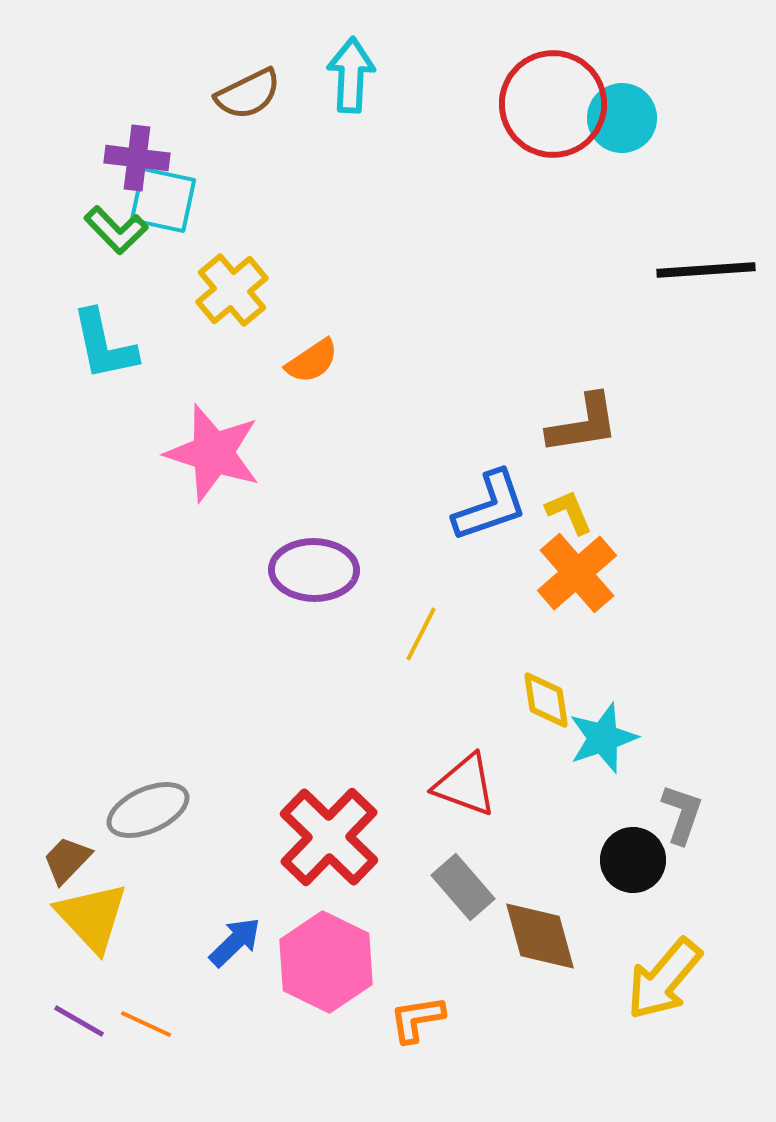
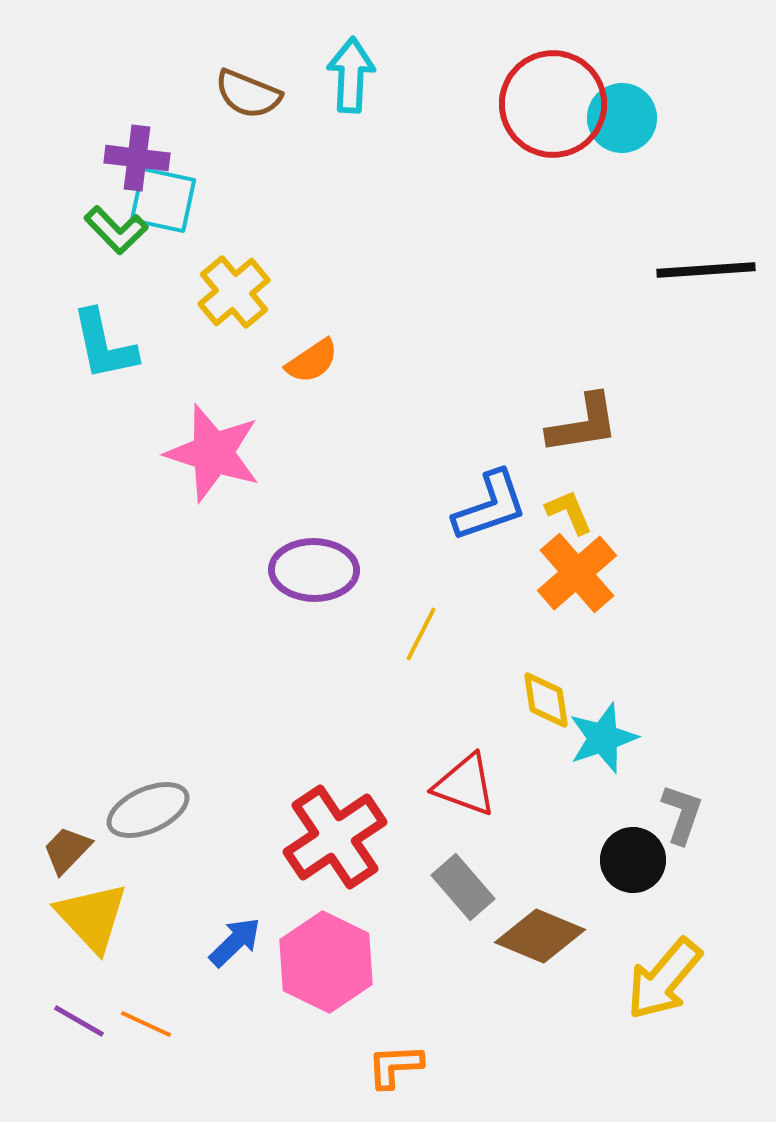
brown semicircle: rotated 48 degrees clockwise
yellow cross: moved 2 px right, 2 px down
red cross: moved 6 px right; rotated 12 degrees clockwise
brown trapezoid: moved 10 px up
brown diamond: rotated 52 degrees counterclockwise
orange L-shape: moved 22 px left, 47 px down; rotated 6 degrees clockwise
